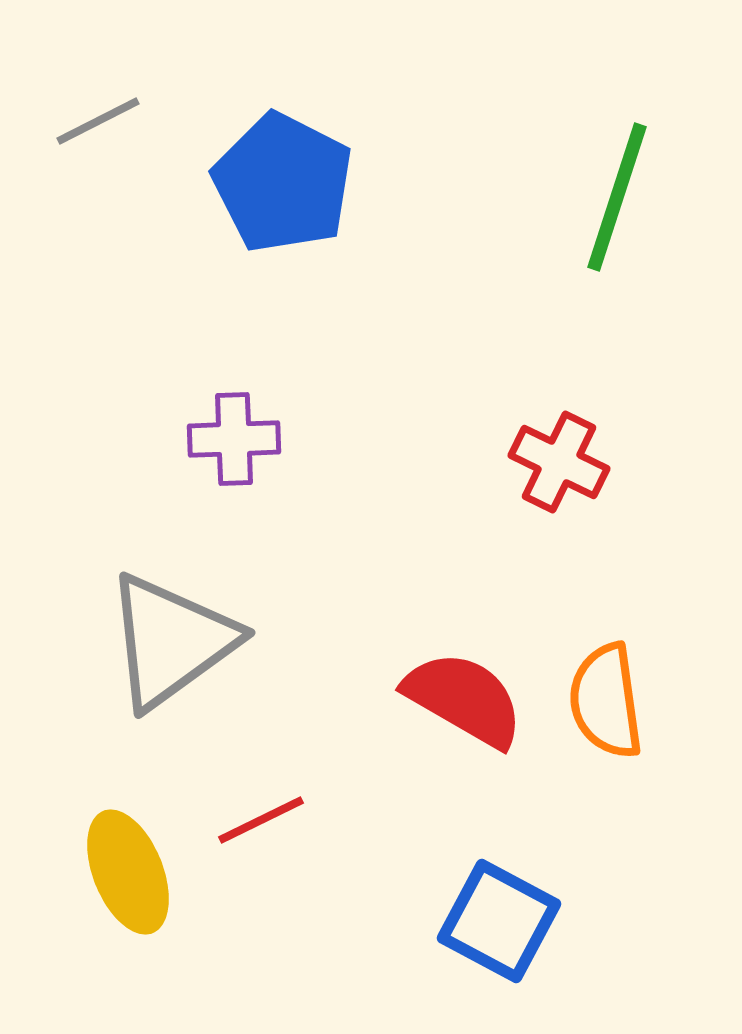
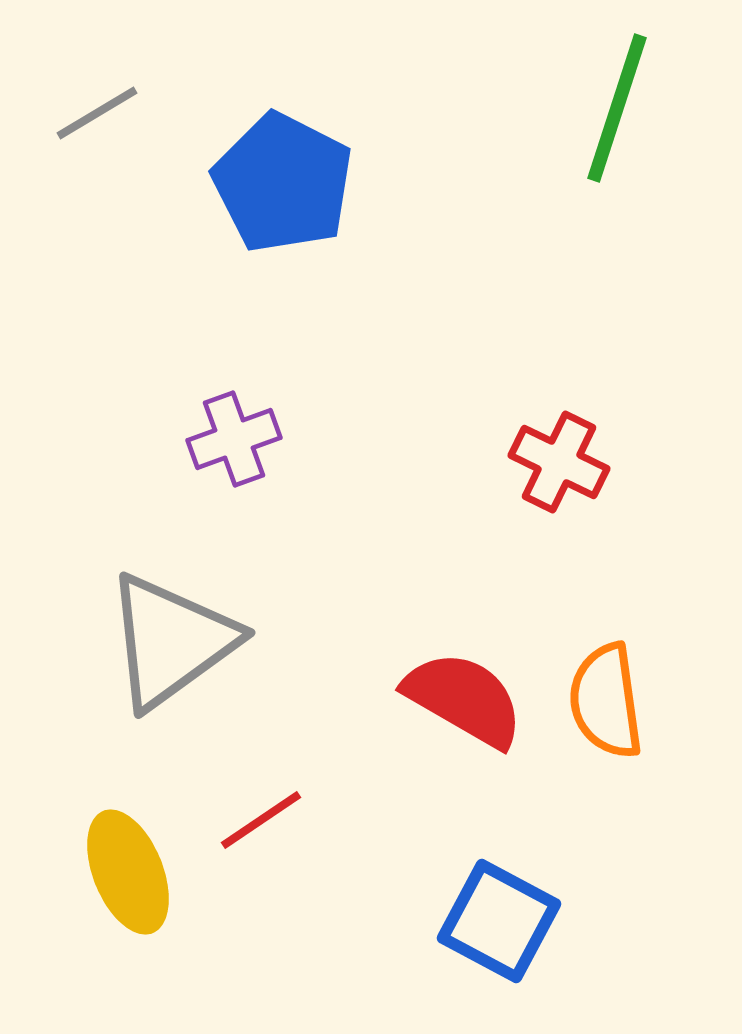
gray line: moved 1 px left, 8 px up; rotated 4 degrees counterclockwise
green line: moved 89 px up
purple cross: rotated 18 degrees counterclockwise
red line: rotated 8 degrees counterclockwise
